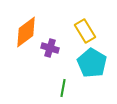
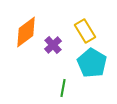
purple cross: moved 3 px right, 3 px up; rotated 30 degrees clockwise
